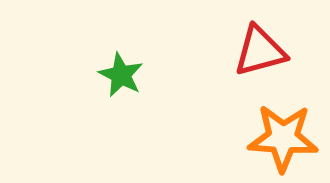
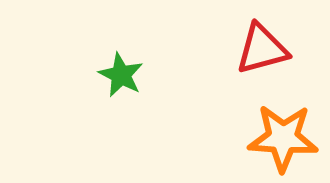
red triangle: moved 2 px right, 2 px up
